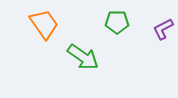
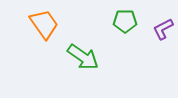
green pentagon: moved 8 px right, 1 px up
